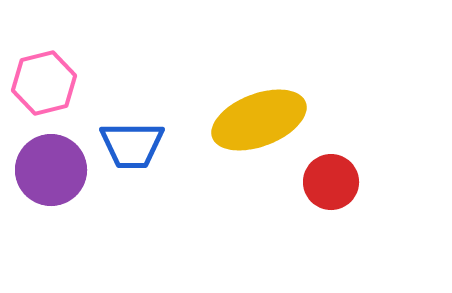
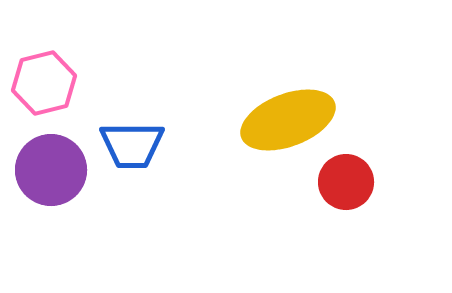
yellow ellipse: moved 29 px right
red circle: moved 15 px right
